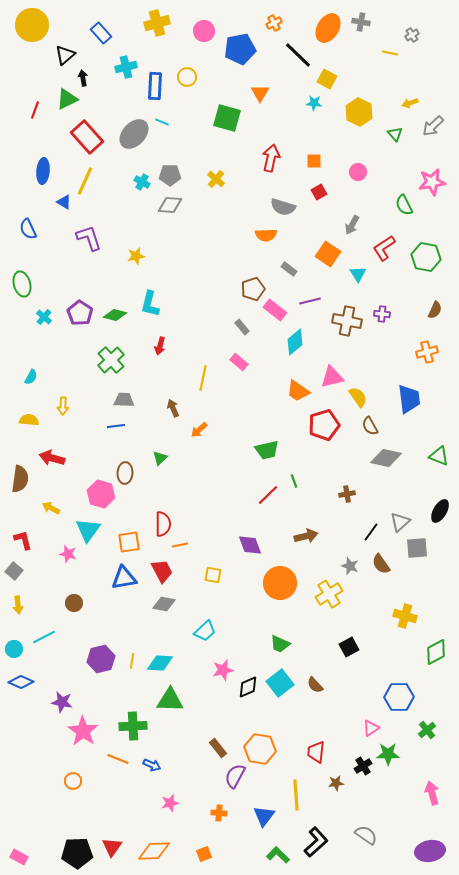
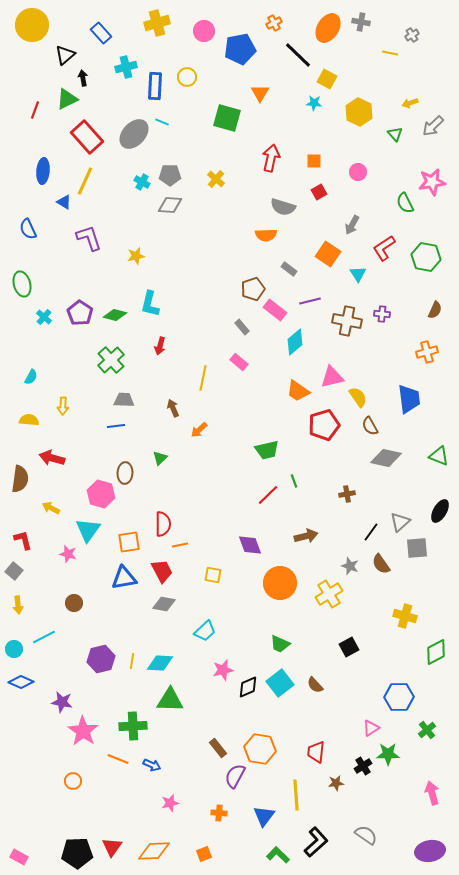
green semicircle at (404, 205): moved 1 px right, 2 px up
